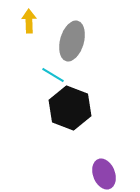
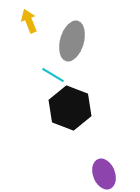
yellow arrow: rotated 20 degrees counterclockwise
